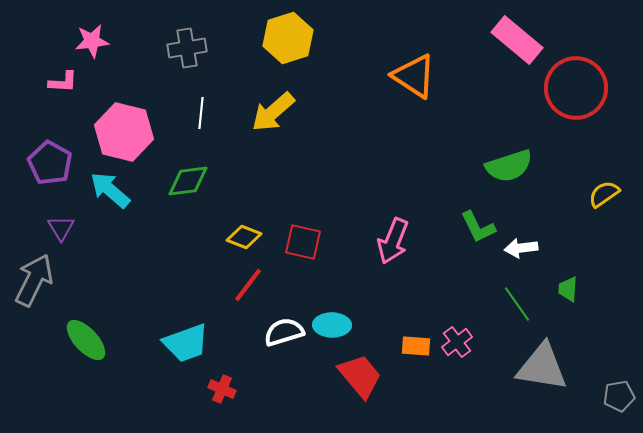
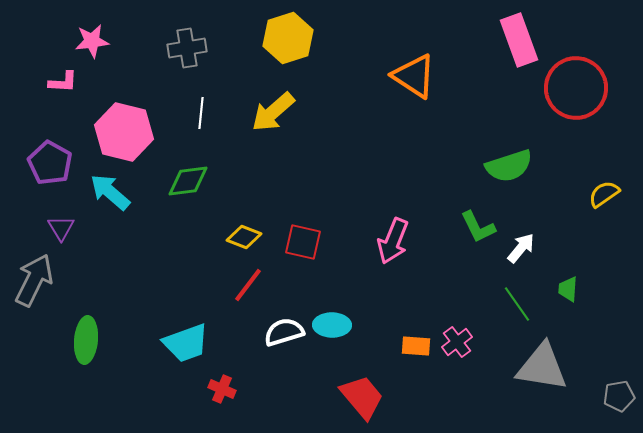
pink rectangle: moved 2 px right; rotated 30 degrees clockwise
cyan arrow: moved 2 px down
white arrow: rotated 136 degrees clockwise
green ellipse: rotated 48 degrees clockwise
red trapezoid: moved 2 px right, 21 px down
